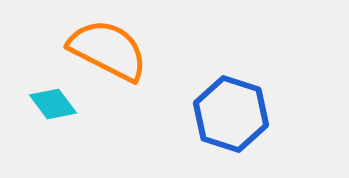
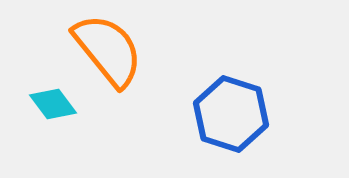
orange semicircle: rotated 24 degrees clockwise
